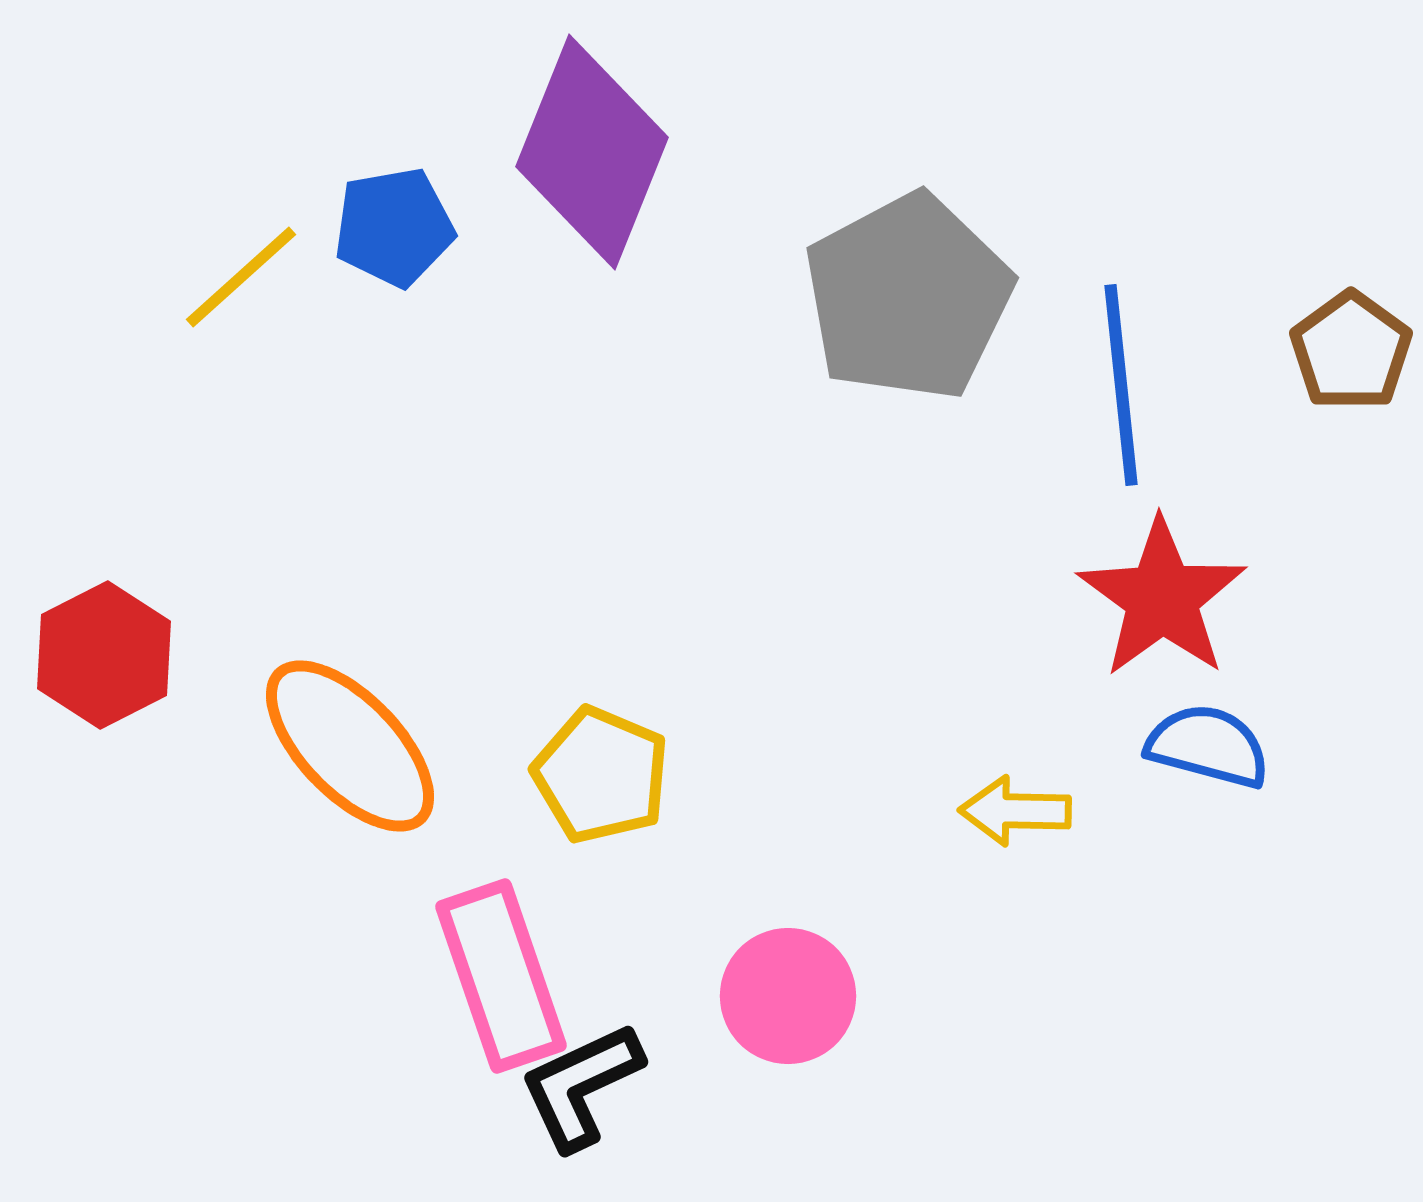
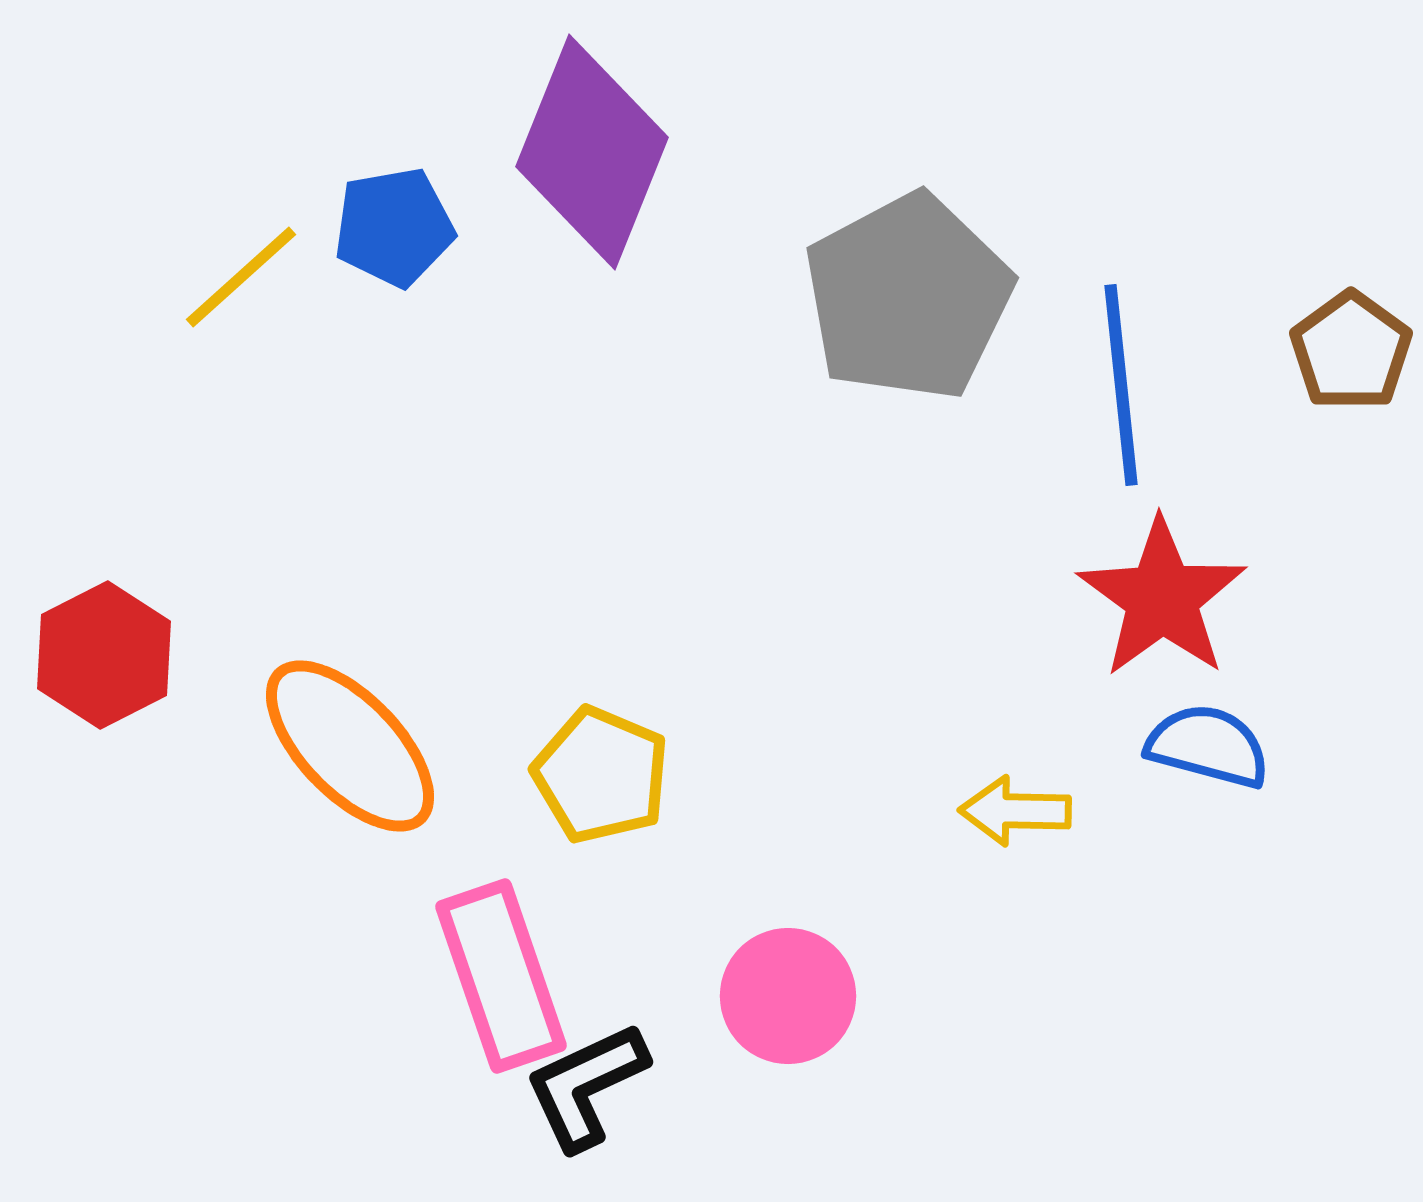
black L-shape: moved 5 px right
